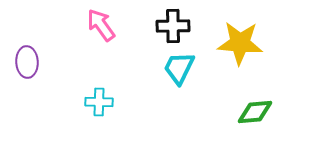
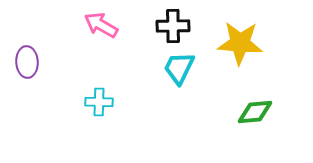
pink arrow: rotated 24 degrees counterclockwise
